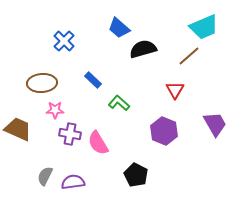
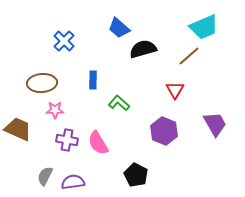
blue rectangle: rotated 48 degrees clockwise
purple cross: moved 3 px left, 6 px down
